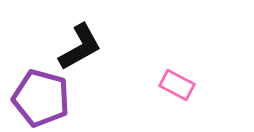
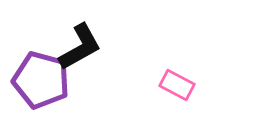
purple pentagon: moved 18 px up
